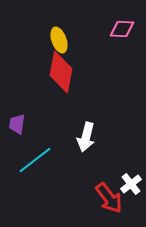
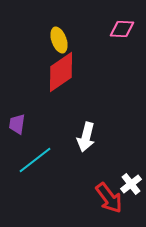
red diamond: rotated 45 degrees clockwise
